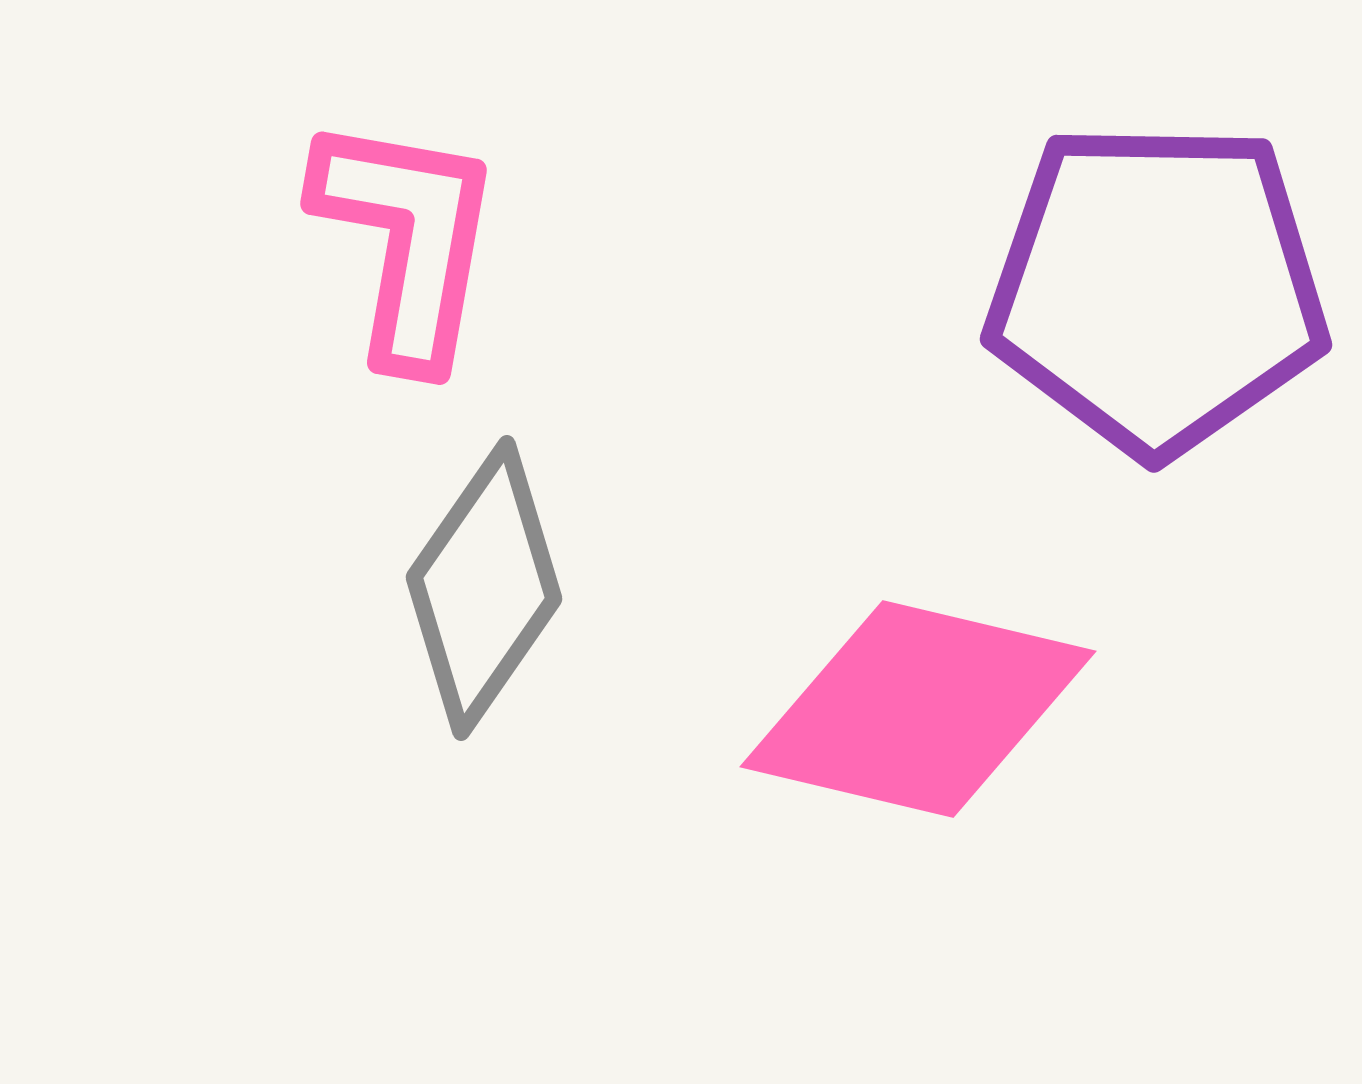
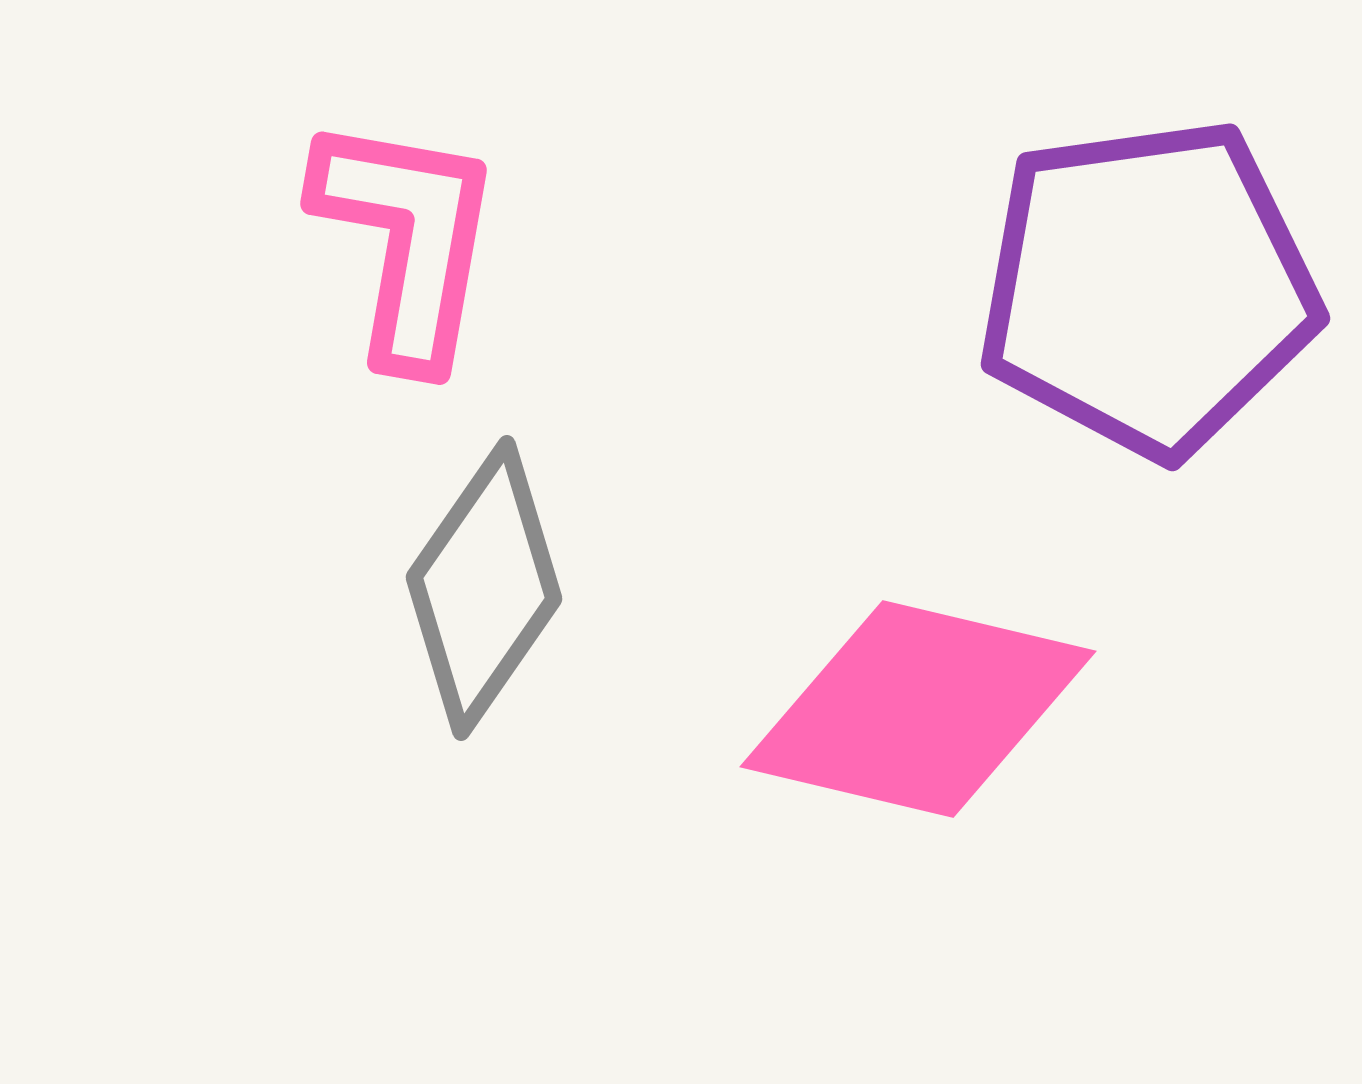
purple pentagon: moved 9 px left; rotated 9 degrees counterclockwise
